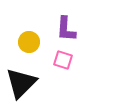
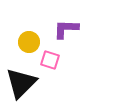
purple L-shape: rotated 88 degrees clockwise
pink square: moved 13 px left
